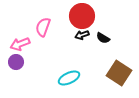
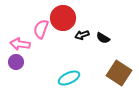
red circle: moved 19 px left, 2 px down
pink semicircle: moved 2 px left, 2 px down
pink arrow: rotated 30 degrees clockwise
